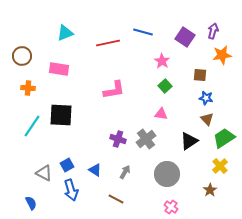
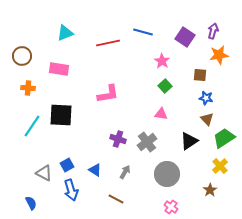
orange star: moved 3 px left
pink L-shape: moved 6 px left, 4 px down
gray cross: moved 1 px right, 3 px down
